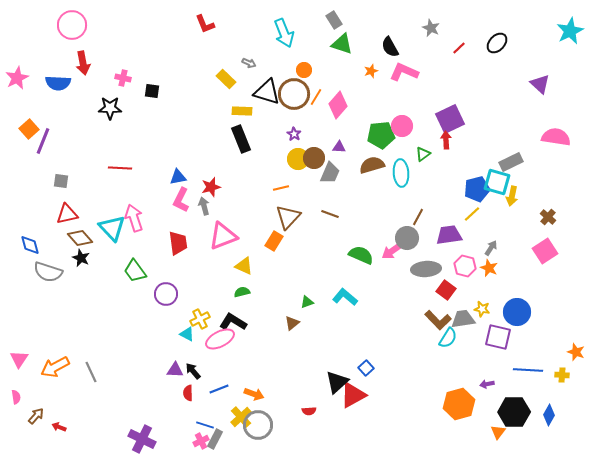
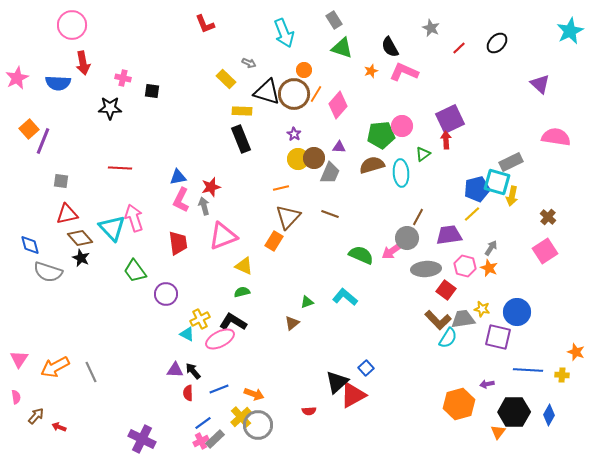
green triangle at (342, 44): moved 4 px down
orange line at (316, 97): moved 3 px up
blue line at (205, 425): moved 2 px left, 2 px up; rotated 54 degrees counterclockwise
gray rectangle at (215, 439): rotated 18 degrees clockwise
